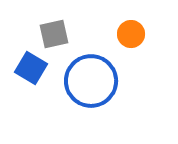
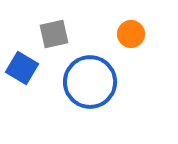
blue square: moved 9 px left
blue circle: moved 1 px left, 1 px down
